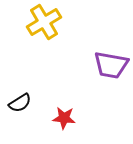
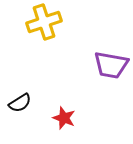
yellow cross: rotated 12 degrees clockwise
red star: rotated 15 degrees clockwise
